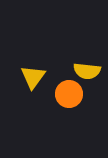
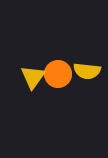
orange circle: moved 11 px left, 20 px up
